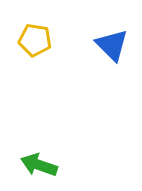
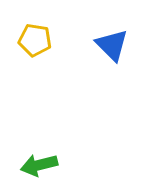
green arrow: rotated 33 degrees counterclockwise
